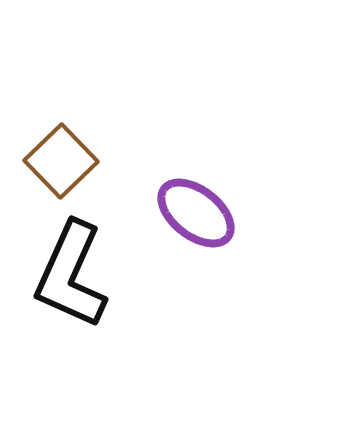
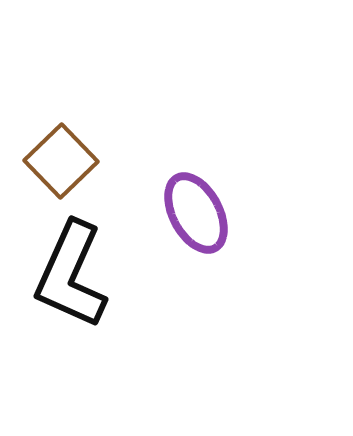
purple ellipse: rotated 24 degrees clockwise
